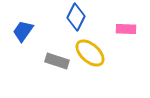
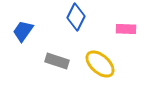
yellow ellipse: moved 10 px right, 11 px down
